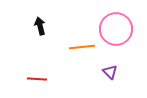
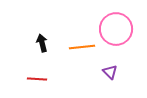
black arrow: moved 2 px right, 17 px down
